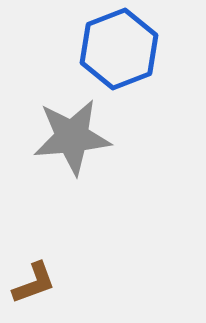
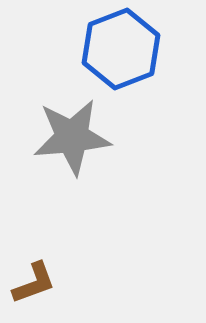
blue hexagon: moved 2 px right
